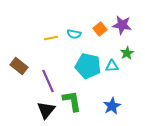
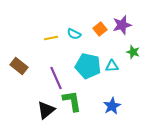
purple star: rotated 24 degrees counterclockwise
cyan semicircle: rotated 16 degrees clockwise
green star: moved 6 px right, 1 px up; rotated 24 degrees counterclockwise
purple line: moved 8 px right, 3 px up
black triangle: rotated 12 degrees clockwise
